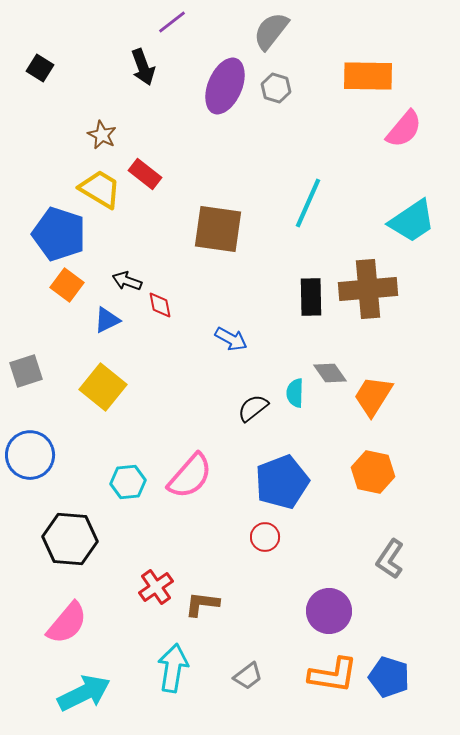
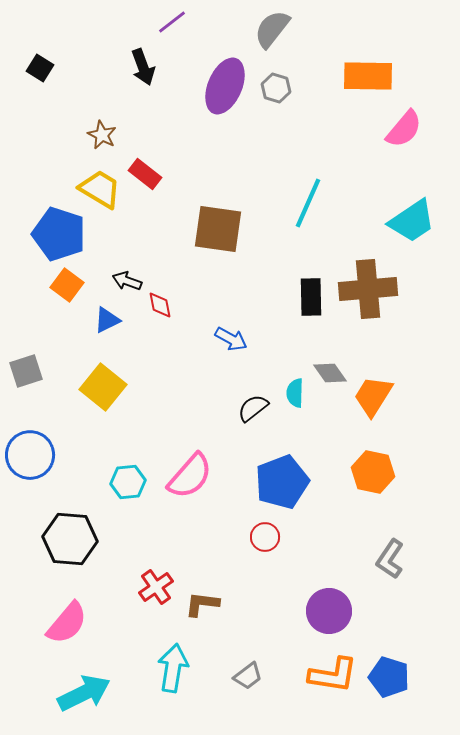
gray semicircle at (271, 31): moved 1 px right, 2 px up
